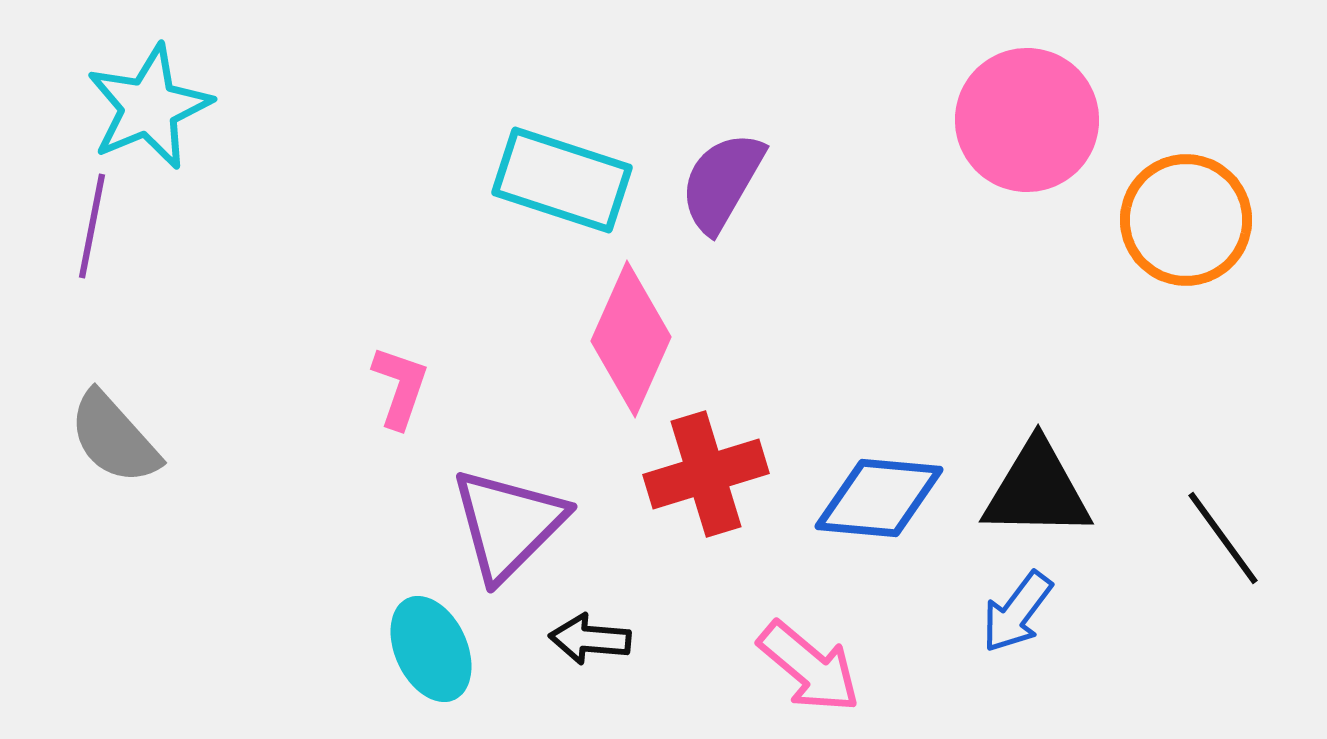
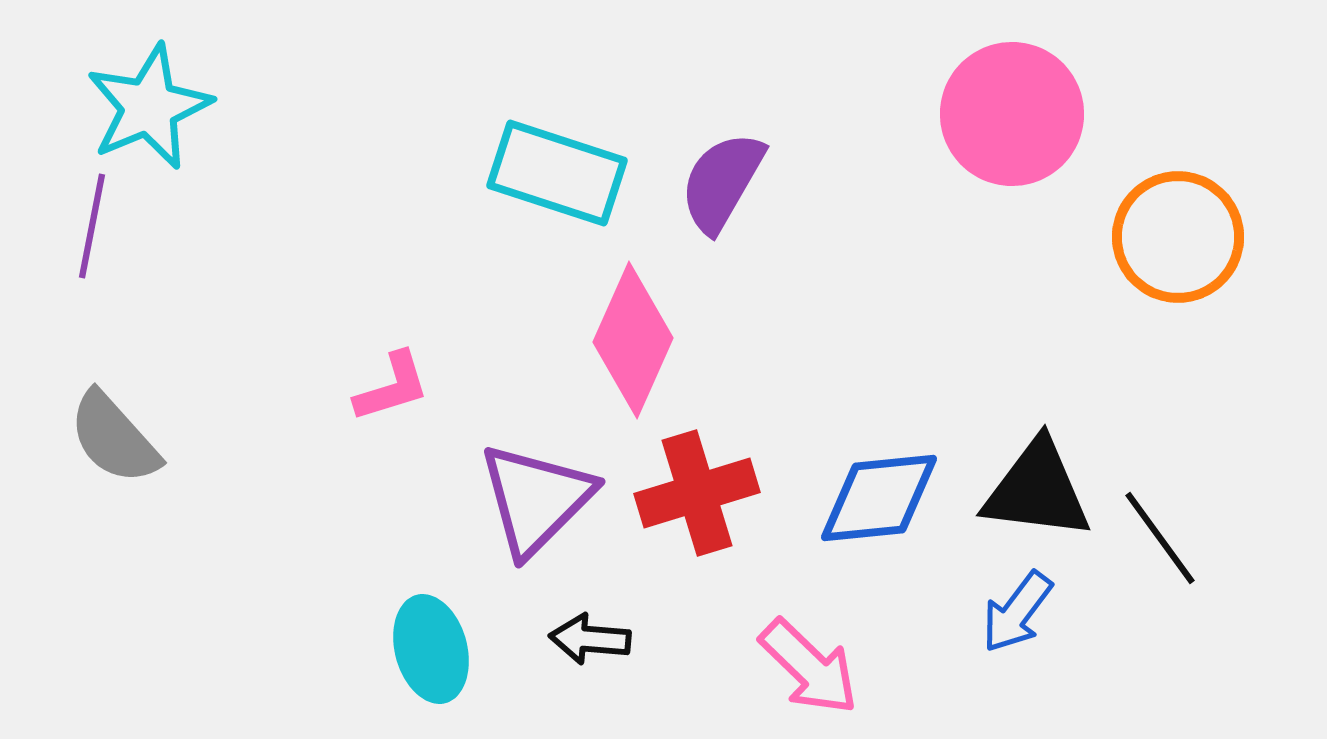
pink circle: moved 15 px left, 6 px up
cyan rectangle: moved 5 px left, 7 px up
orange circle: moved 8 px left, 17 px down
pink diamond: moved 2 px right, 1 px down
pink L-shape: moved 8 px left; rotated 54 degrees clockwise
red cross: moved 9 px left, 19 px down
black triangle: rotated 6 degrees clockwise
blue diamond: rotated 11 degrees counterclockwise
purple triangle: moved 28 px right, 25 px up
black line: moved 63 px left
cyan ellipse: rotated 10 degrees clockwise
pink arrow: rotated 4 degrees clockwise
